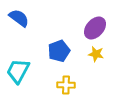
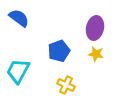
purple ellipse: rotated 30 degrees counterclockwise
yellow cross: rotated 24 degrees clockwise
